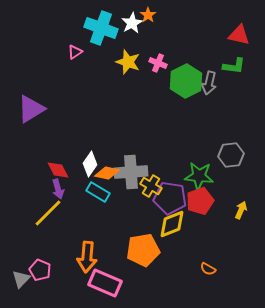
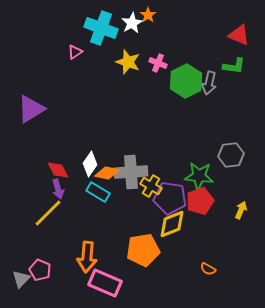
red triangle: rotated 10 degrees clockwise
